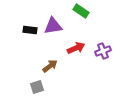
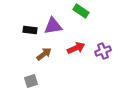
brown arrow: moved 6 px left, 12 px up
gray square: moved 6 px left, 6 px up
